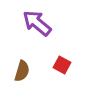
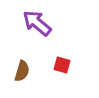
red square: rotated 12 degrees counterclockwise
